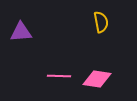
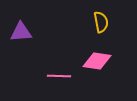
pink diamond: moved 18 px up
